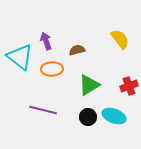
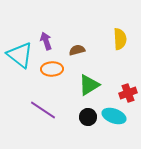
yellow semicircle: rotated 35 degrees clockwise
cyan triangle: moved 2 px up
red cross: moved 1 px left, 7 px down
purple line: rotated 20 degrees clockwise
